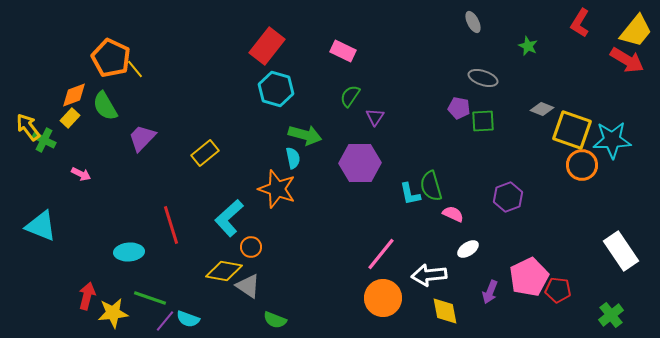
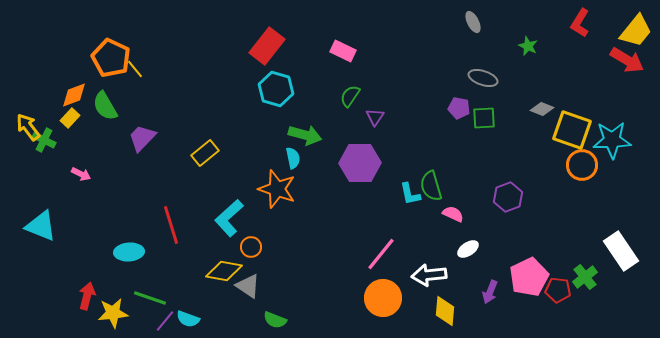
green square at (483, 121): moved 1 px right, 3 px up
yellow diamond at (445, 311): rotated 16 degrees clockwise
green cross at (611, 315): moved 26 px left, 38 px up
